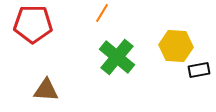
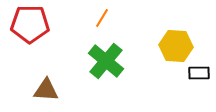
orange line: moved 5 px down
red pentagon: moved 3 px left
green cross: moved 11 px left, 4 px down
black rectangle: moved 3 px down; rotated 10 degrees clockwise
